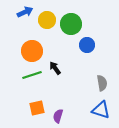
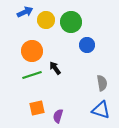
yellow circle: moved 1 px left
green circle: moved 2 px up
